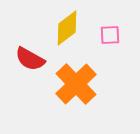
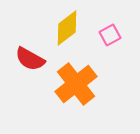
pink square: rotated 25 degrees counterclockwise
orange cross: rotated 6 degrees clockwise
